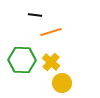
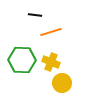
yellow cross: rotated 18 degrees counterclockwise
